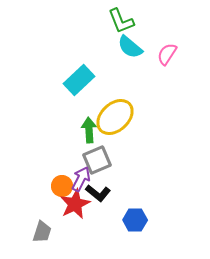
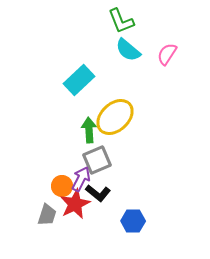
cyan semicircle: moved 2 px left, 3 px down
blue hexagon: moved 2 px left, 1 px down
gray trapezoid: moved 5 px right, 17 px up
